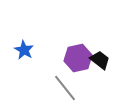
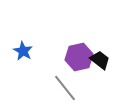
blue star: moved 1 px left, 1 px down
purple hexagon: moved 1 px right, 1 px up
